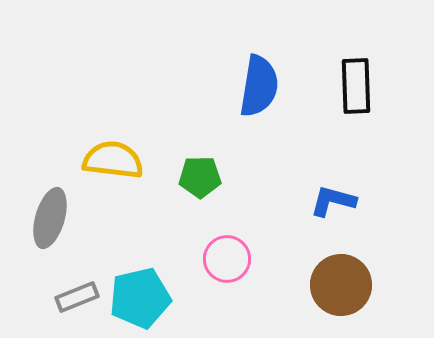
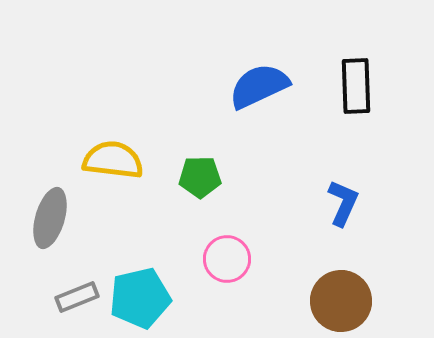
blue semicircle: rotated 124 degrees counterclockwise
blue L-shape: moved 10 px right, 2 px down; rotated 99 degrees clockwise
brown circle: moved 16 px down
